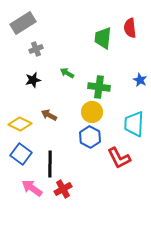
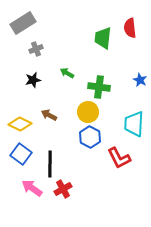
yellow circle: moved 4 px left
